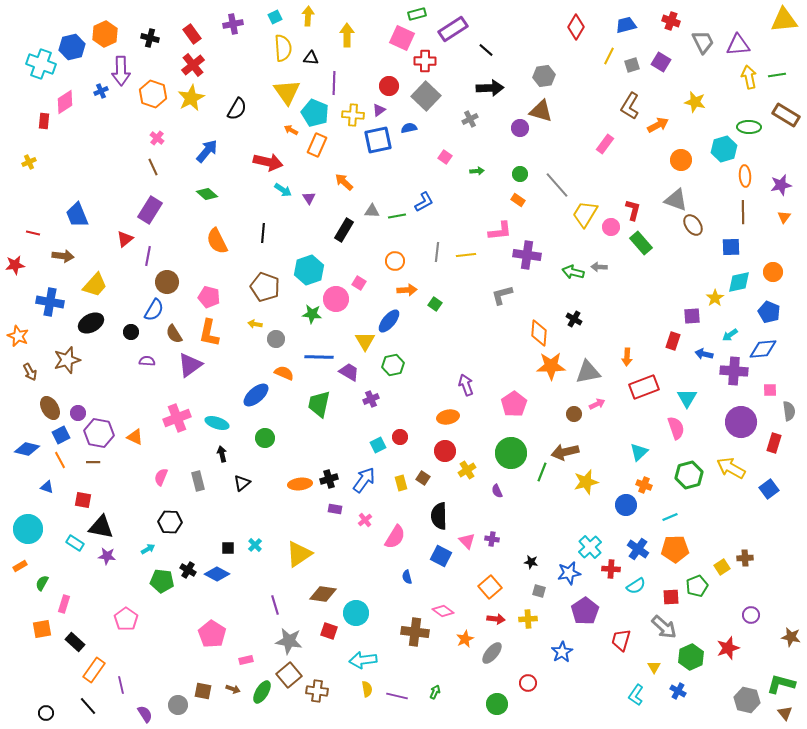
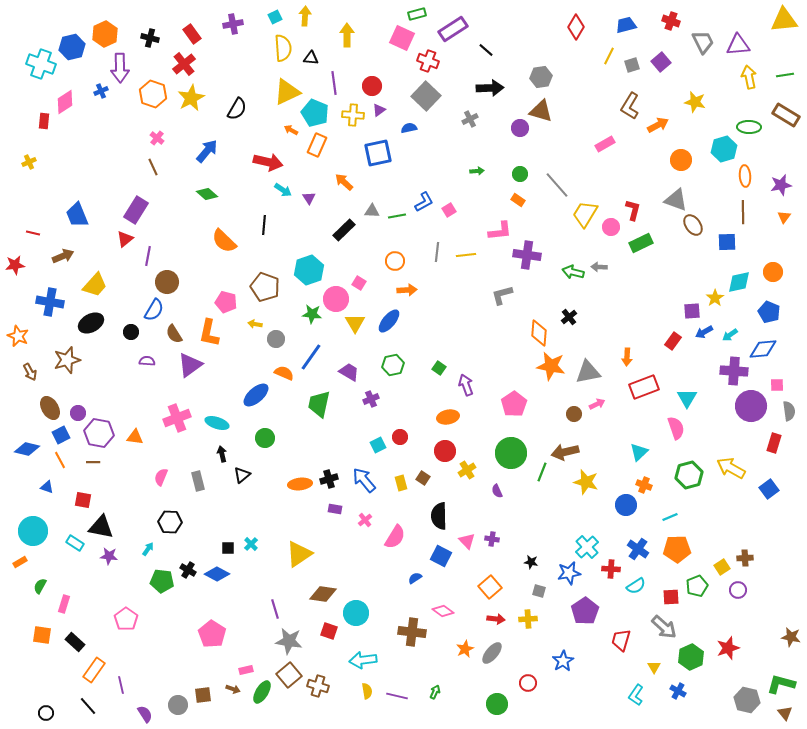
yellow arrow at (308, 16): moved 3 px left
red cross at (425, 61): moved 3 px right; rotated 20 degrees clockwise
purple square at (661, 62): rotated 18 degrees clockwise
red cross at (193, 65): moved 9 px left, 1 px up
purple arrow at (121, 71): moved 1 px left, 3 px up
green line at (777, 75): moved 8 px right
gray hexagon at (544, 76): moved 3 px left, 1 px down
purple line at (334, 83): rotated 10 degrees counterclockwise
red circle at (389, 86): moved 17 px left
yellow triangle at (287, 92): rotated 40 degrees clockwise
blue square at (378, 140): moved 13 px down
pink rectangle at (605, 144): rotated 24 degrees clockwise
pink square at (445, 157): moved 4 px right, 53 px down; rotated 24 degrees clockwise
purple rectangle at (150, 210): moved 14 px left
black rectangle at (344, 230): rotated 15 degrees clockwise
black line at (263, 233): moved 1 px right, 8 px up
orange semicircle at (217, 241): moved 7 px right; rotated 20 degrees counterclockwise
green rectangle at (641, 243): rotated 75 degrees counterclockwise
blue square at (731, 247): moved 4 px left, 5 px up
brown arrow at (63, 256): rotated 30 degrees counterclockwise
pink pentagon at (209, 297): moved 17 px right, 5 px down
green square at (435, 304): moved 4 px right, 64 px down
purple square at (692, 316): moved 5 px up
black cross at (574, 319): moved 5 px left, 2 px up; rotated 21 degrees clockwise
yellow triangle at (365, 341): moved 10 px left, 18 px up
red rectangle at (673, 341): rotated 18 degrees clockwise
blue arrow at (704, 354): moved 22 px up; rotated 42 degrees counterclockwise
blue line at (319, 357): moved 8 px left; rotated 56 degrees counterclockwise
orange star at (551, 366): rotated 12 degrees clockwise
pink square at (770, 390): moved 7 px right, 5 px up
purple circle at (741, 422): moved 10 px right, 16 px up
orange triangle at (135, 437): rotated 18 degrees counterclockwise
blue arrow at (364, 480): rotated 76 degrees counterclockwise
yellow star at (586, 482): rotated 30 degrees clockwise
black triangle at (242, 483): moved 8 px up
cyan circle at (28, 529): moved 5 px right, 2 px down
cyan cross at (255, 545): moved 4 px left, 1 px up
cyan cross at (590, 547): moved 3 px left
cyan arrow at (148, 549): rotated 24 degrees counterclockwise
orange pentagon at (675, 549): moved 2 px right
purple star at (107, 556): moved 2 px right
orange rectangle at (20, 566): moved 4 px up
blue semicircle at (407, 577): moved 8 px right, 1 px down; rotated 72 degrees clockwise
green semicircle at (42, 583): moved 2 px left, 3 px down
purple line at (275, 605): moved 4 px down
purple circle at (751, 615): moved 13 px left, 25 px up
orange square at (42, 629): moved 6 px down; rotated 18 degrees clockwise
brown cross at (415, 632): moved 3 px left
orange star at (465, 639): moved 10 px down
blue star at (562, 652): moved 1 px right, 9 px down
pink rectangle at (246, 660): moved 10 px down
yellow semicircle at (367, 689): moved 2 px down
brown square at (203, 691): moved 4 px down; rotated 18 degrees counterclockwise
brown cross at (317, 691): moved 1 px right, 5 px up; rotated 10 degrees clockwise
